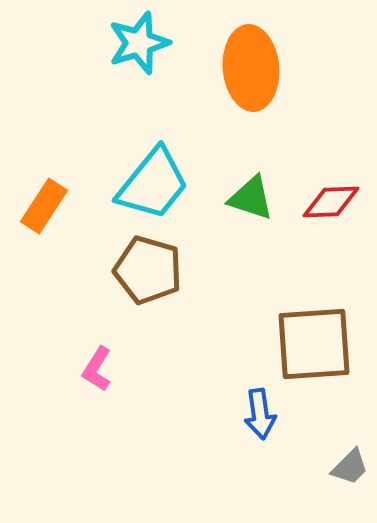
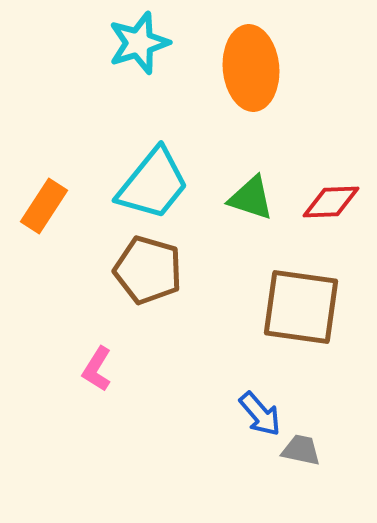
brown square: moved 13 px left, 37 px up; rotated 12 degrees clockwise
blue arrow: rotated 33 degrees counterclockwise
gray trapezoid: moved 49 px left, 17 px up; rotated 123 degrees counterclockwise
